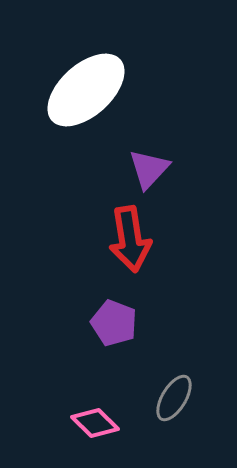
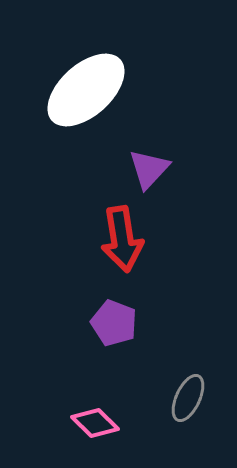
red arrow: moved 8 px left
gray ellipse: moved 14 px right; rotated 6 degrees counterclockwise
